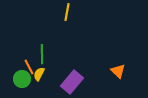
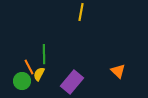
yellow line: moved 14 px right
green line: moved 2 px right
green circle: moved 2 px down
